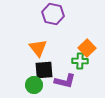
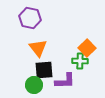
purple hexagon: moved 23 px left, 4 px down
purple L-shape: rotated 15 degrees counterclockwise
